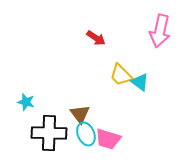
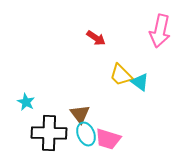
cyan star: rotated 12 degrees clockwise
